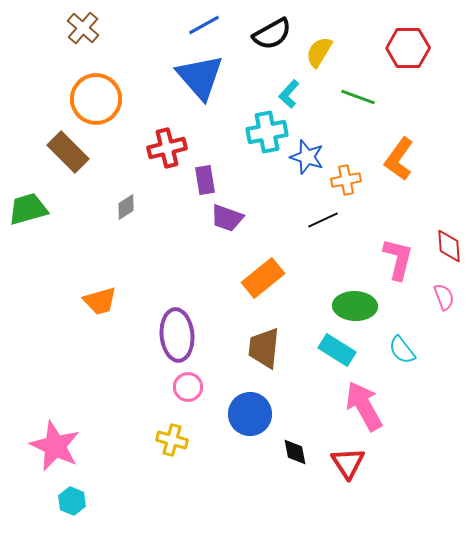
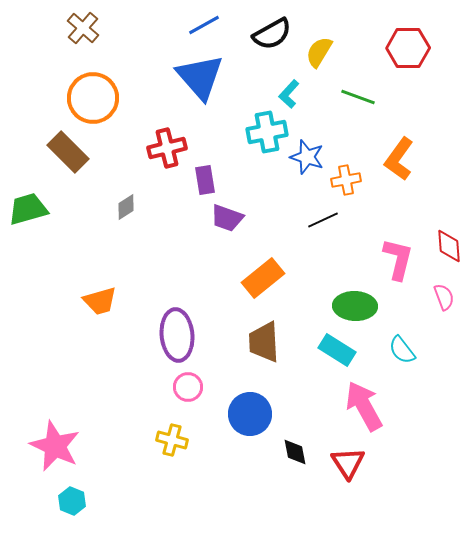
orange circle: moved 3 px left, 1 px up
brown trapezoid: moved 6 px up; rotated 9 degrees counterclockwise
